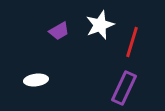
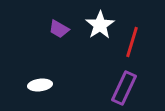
white star: rotated 12 degrees counterclockwise
purple trapezoid: moved 2 px up; rotated 60 degrees clockwise
white ellipse: moved 4 px right, 5 px down
